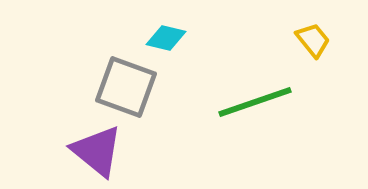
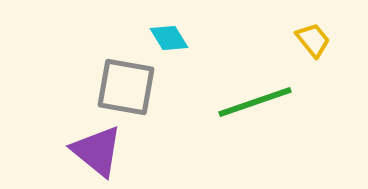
cyan diamond: moved 3 px right; rotated 45 degrees clockwise
gray square: rotated 10 degrees counterclockwise
